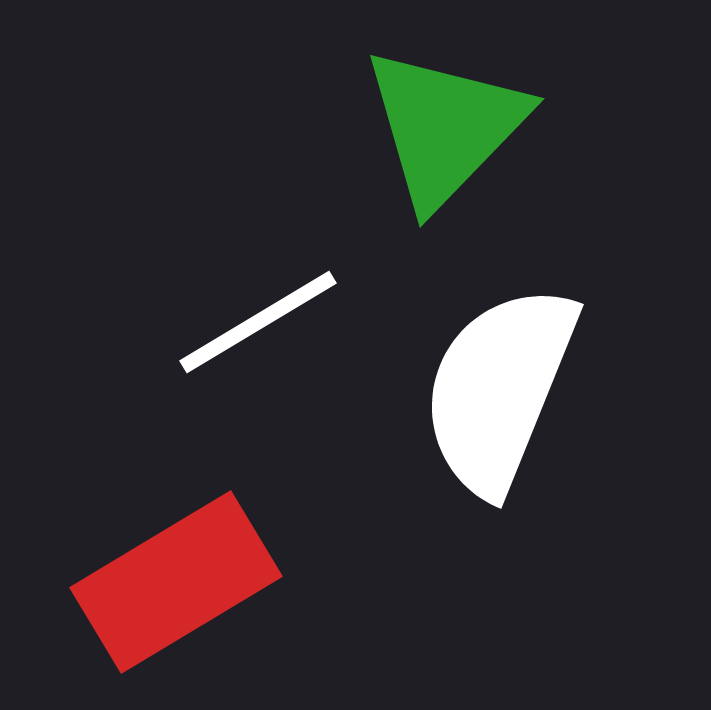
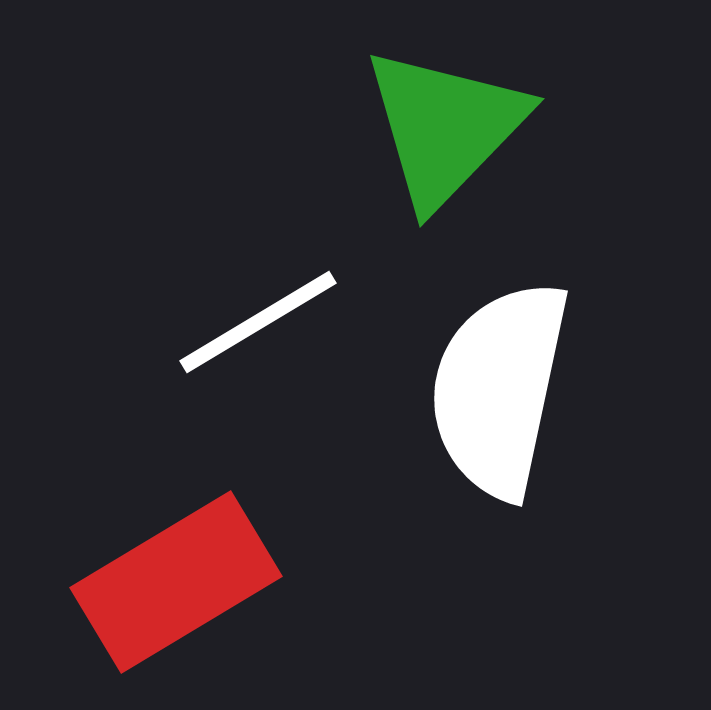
white semicircle: rotated 10 degrees counterclockwise
